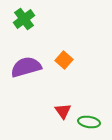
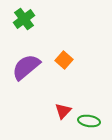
purple semicircle: rotated 24 degrees counterclockwise
red triangle: rotated 18 degrees clockwise
green ellipse: moved 1 px up
